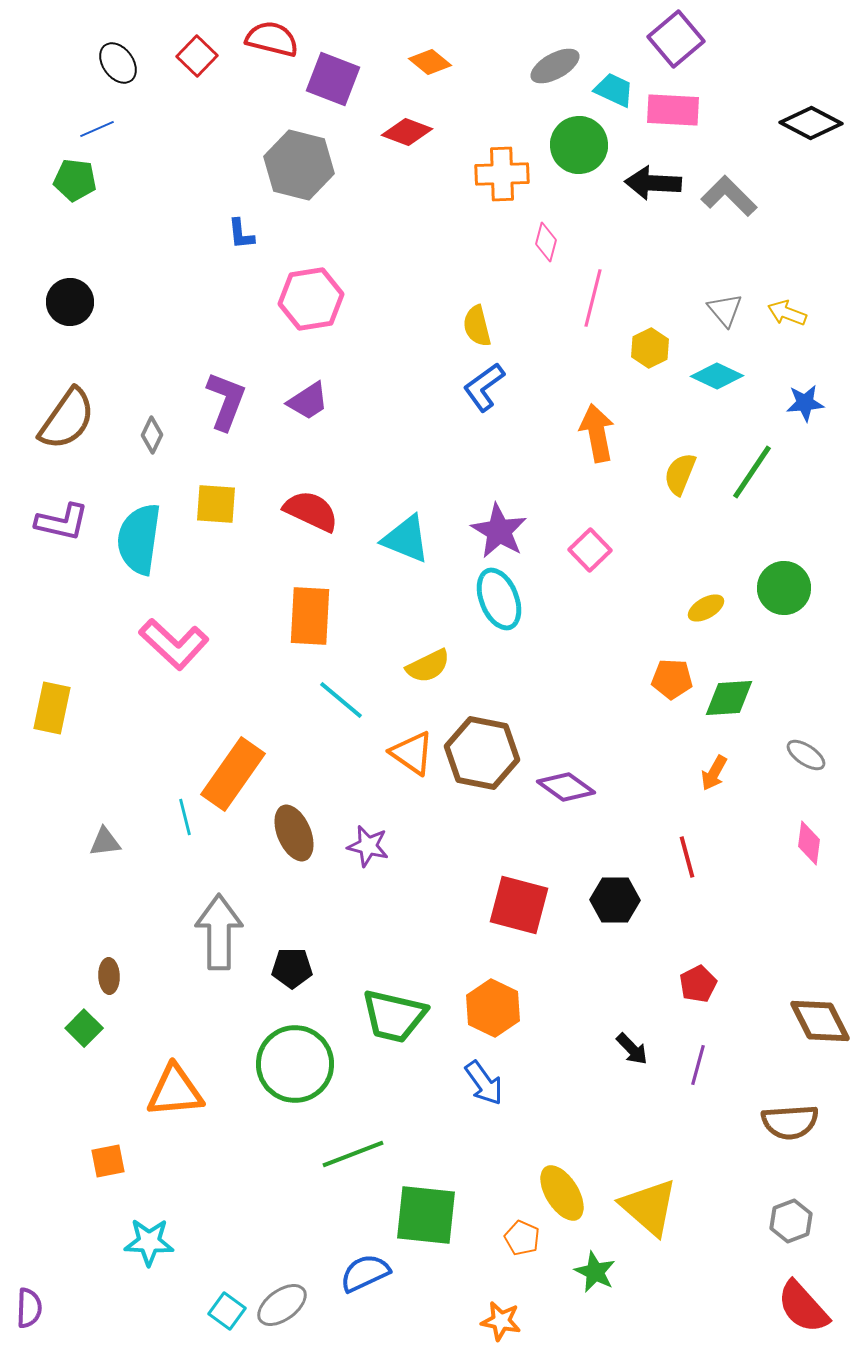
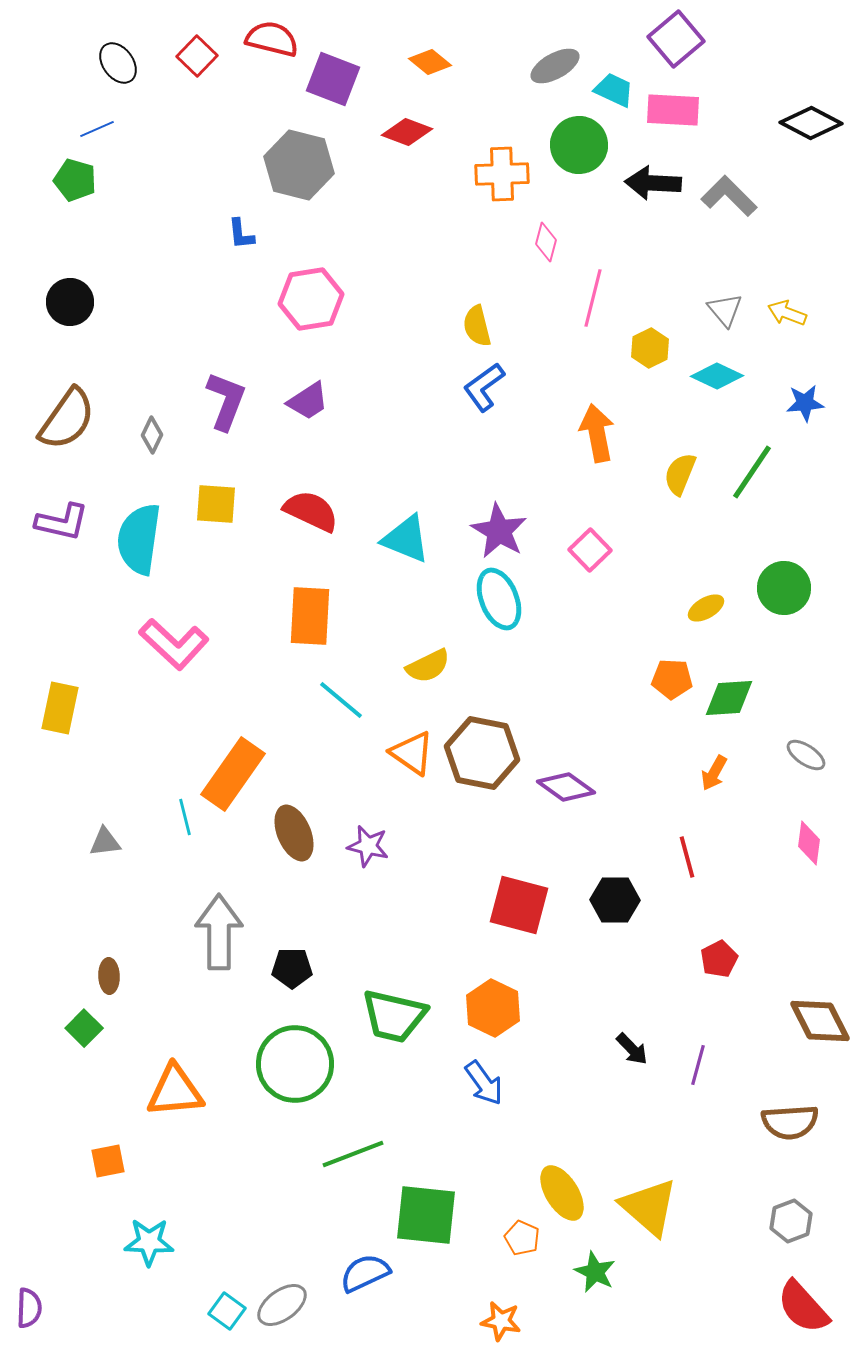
green pentagon at (75, 180): rotated 9 degrees clockwise
yellow rectangle at (52, 708): moved 8 px right
red pentagon at (698, 984): moved 21 px right, 25 px up
